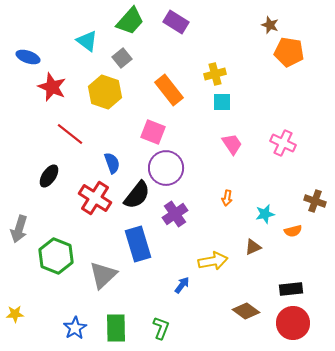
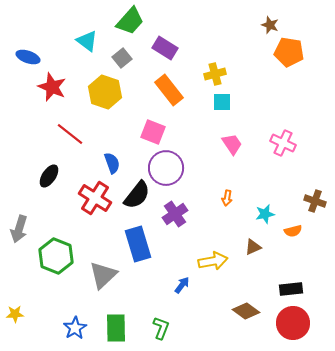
purple rectangle: moved 11 px left, 26 px down
